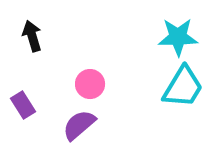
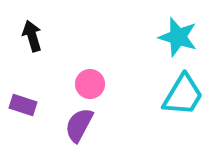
cyan star: rotated 18 degrees clockwise
cyan trapezoid: moved 8 px down
purple rectangle: rotated 40 degrees counterclockwise
purple semicircle: rotated 21 degrees counterclockwise
